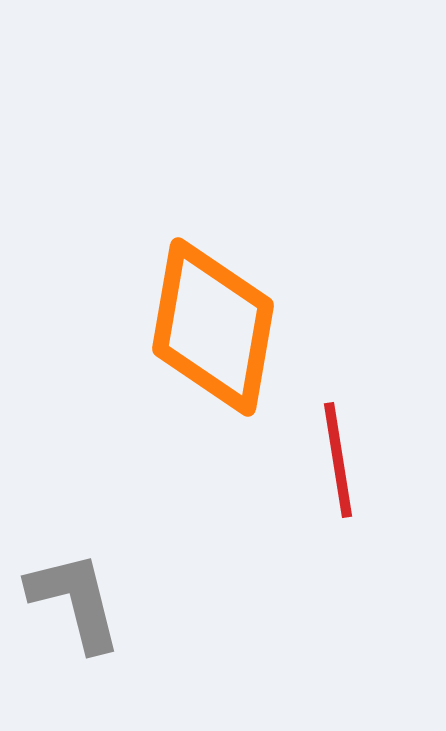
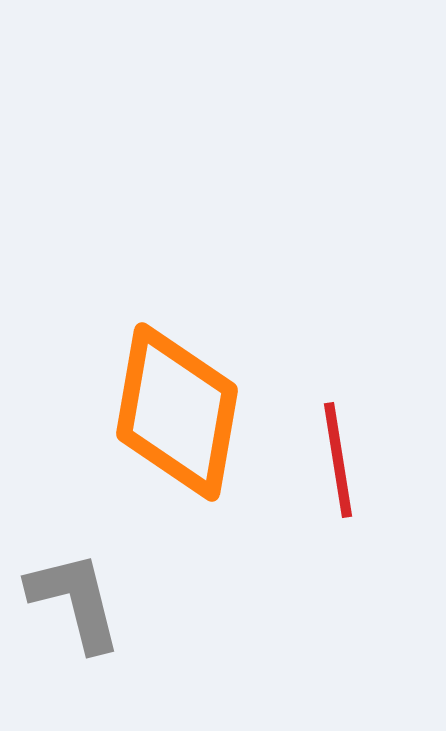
orange diamond: moved 36 px left, 85 px down
